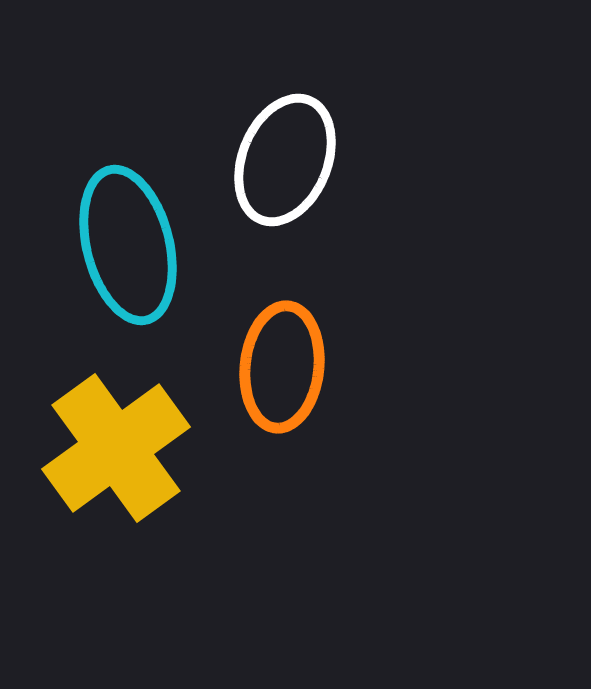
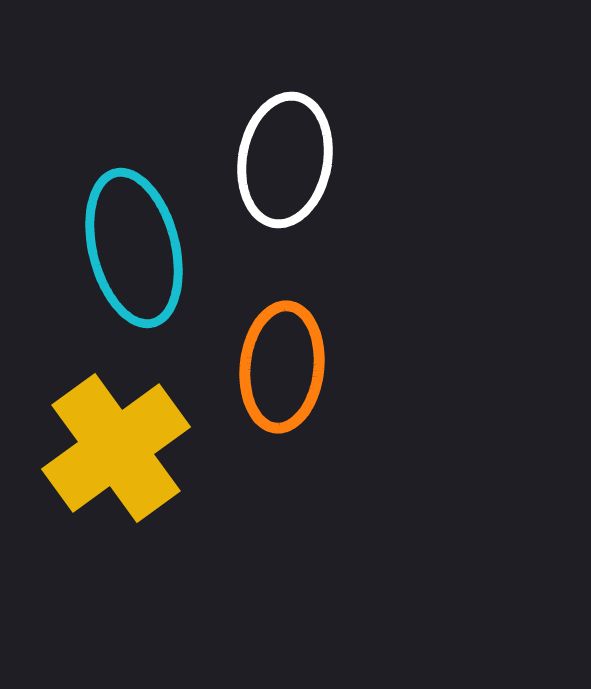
white ellipse: rotated 12 degrees counterclockwise
cyan ellipse: moved 6 px right, 3 px down
